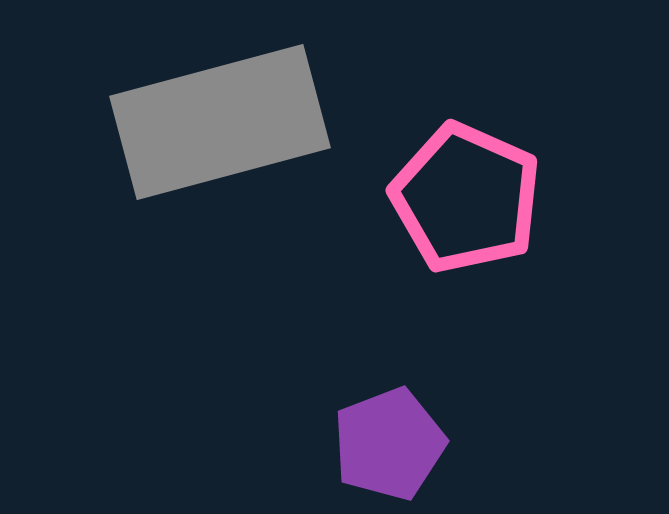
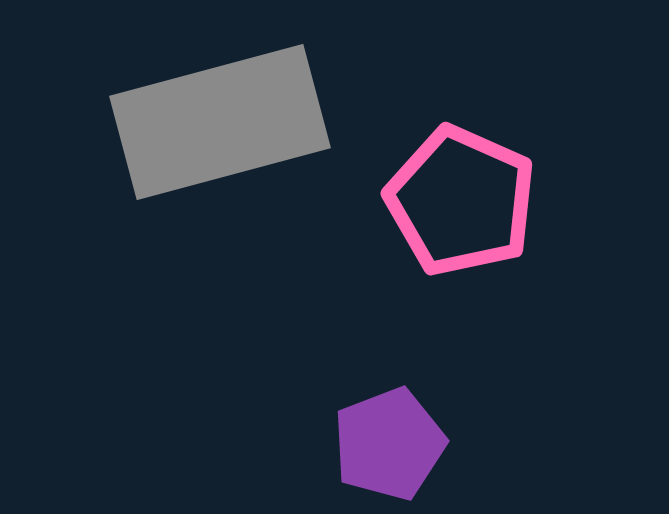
pink pentagon: moved 5 px left, 3 px down
